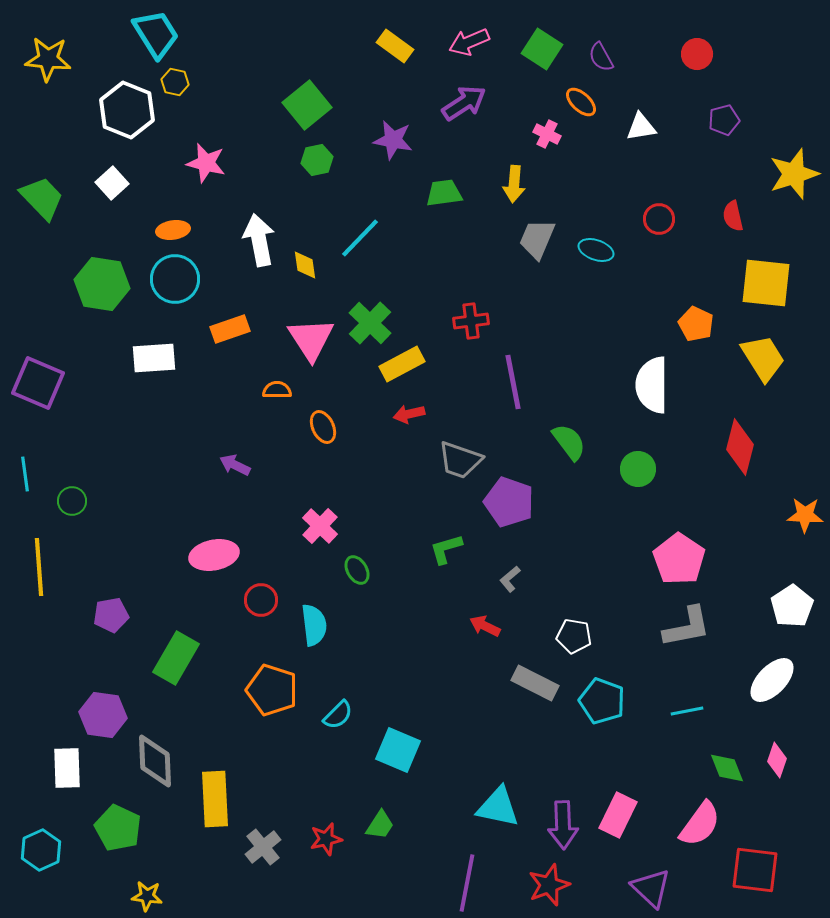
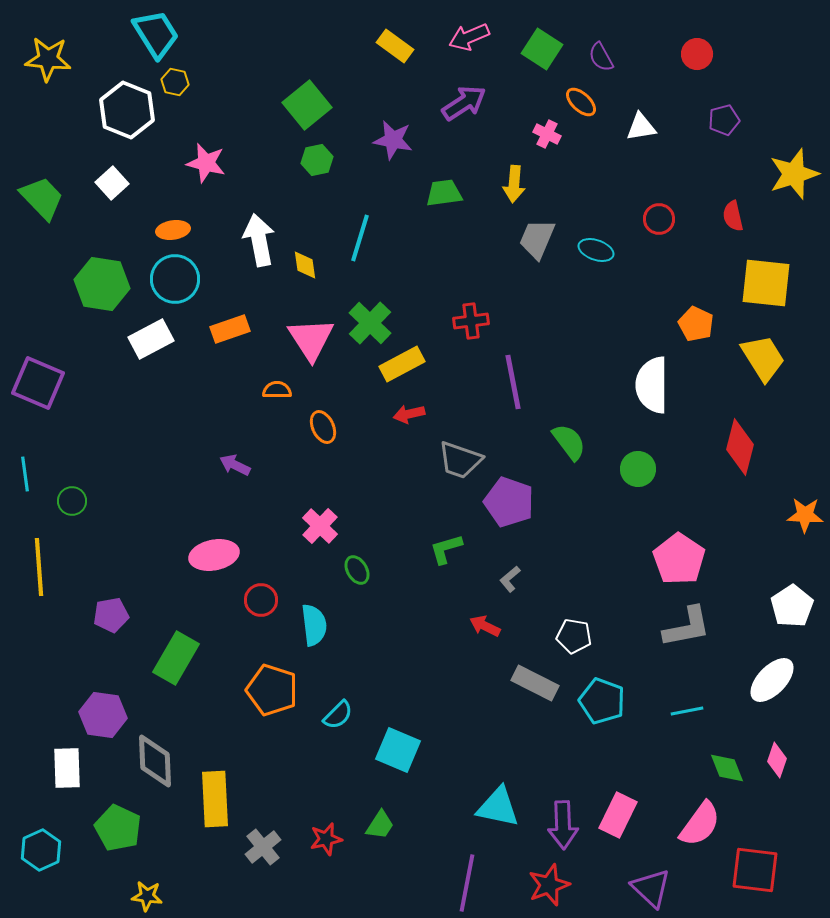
pink arrow at (469, 42): moved 5 px up
cyan line at (360, 238): rotated 27 degrees counterclockwise
white rectangle at (154, 358): moved 3 px left, 19 px up; rotated 24 degrees counterclockwise
